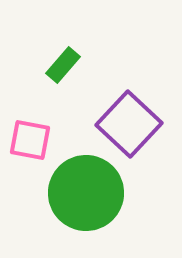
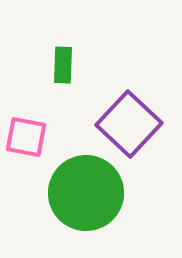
green rectangle: rotated 39 degrees counterclockwise
pink square: moved 4 px left, 3 px up
